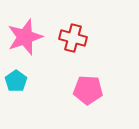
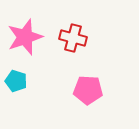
cyan pentagon: rotated 20 degrees counterclockwise
